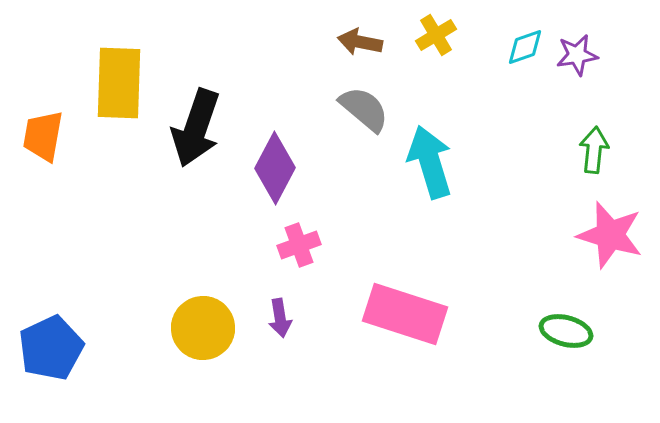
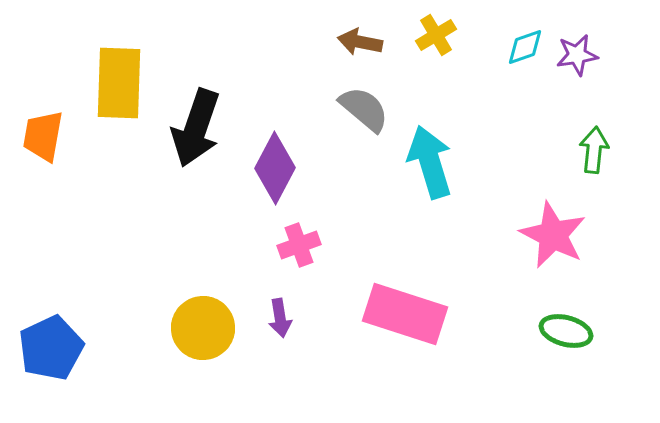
pink star: moved 57 px left; rotated 10 degrees clockwise
